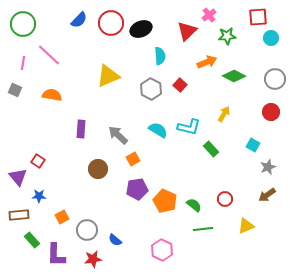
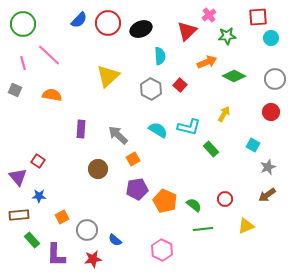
red circle at (111, 23): moved 3 px left
pink line at (23, 63): rotated 24 degrees counterclockwise
yellow triangle at (108, 76): rotated 20 degrees counterclockwise
